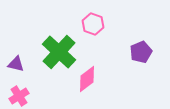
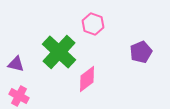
pink cross: rotated 30 degrees counterclockwise
